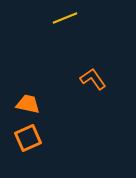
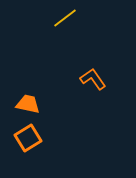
yellow line: rotated 15 degrees counterclockwise
orange square: rotated 8 degrees counterclockwise
